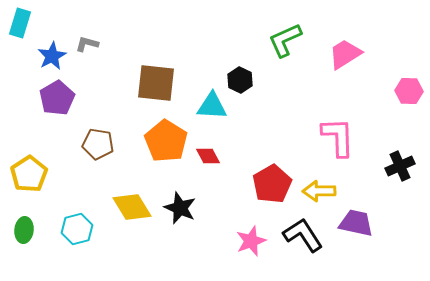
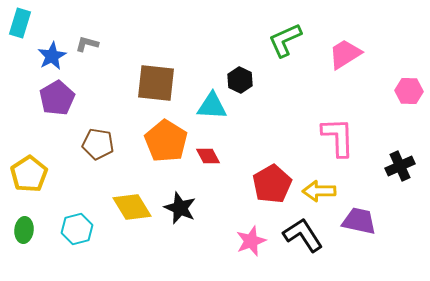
purple trapezoid: moved 3 px right, 2 px up
